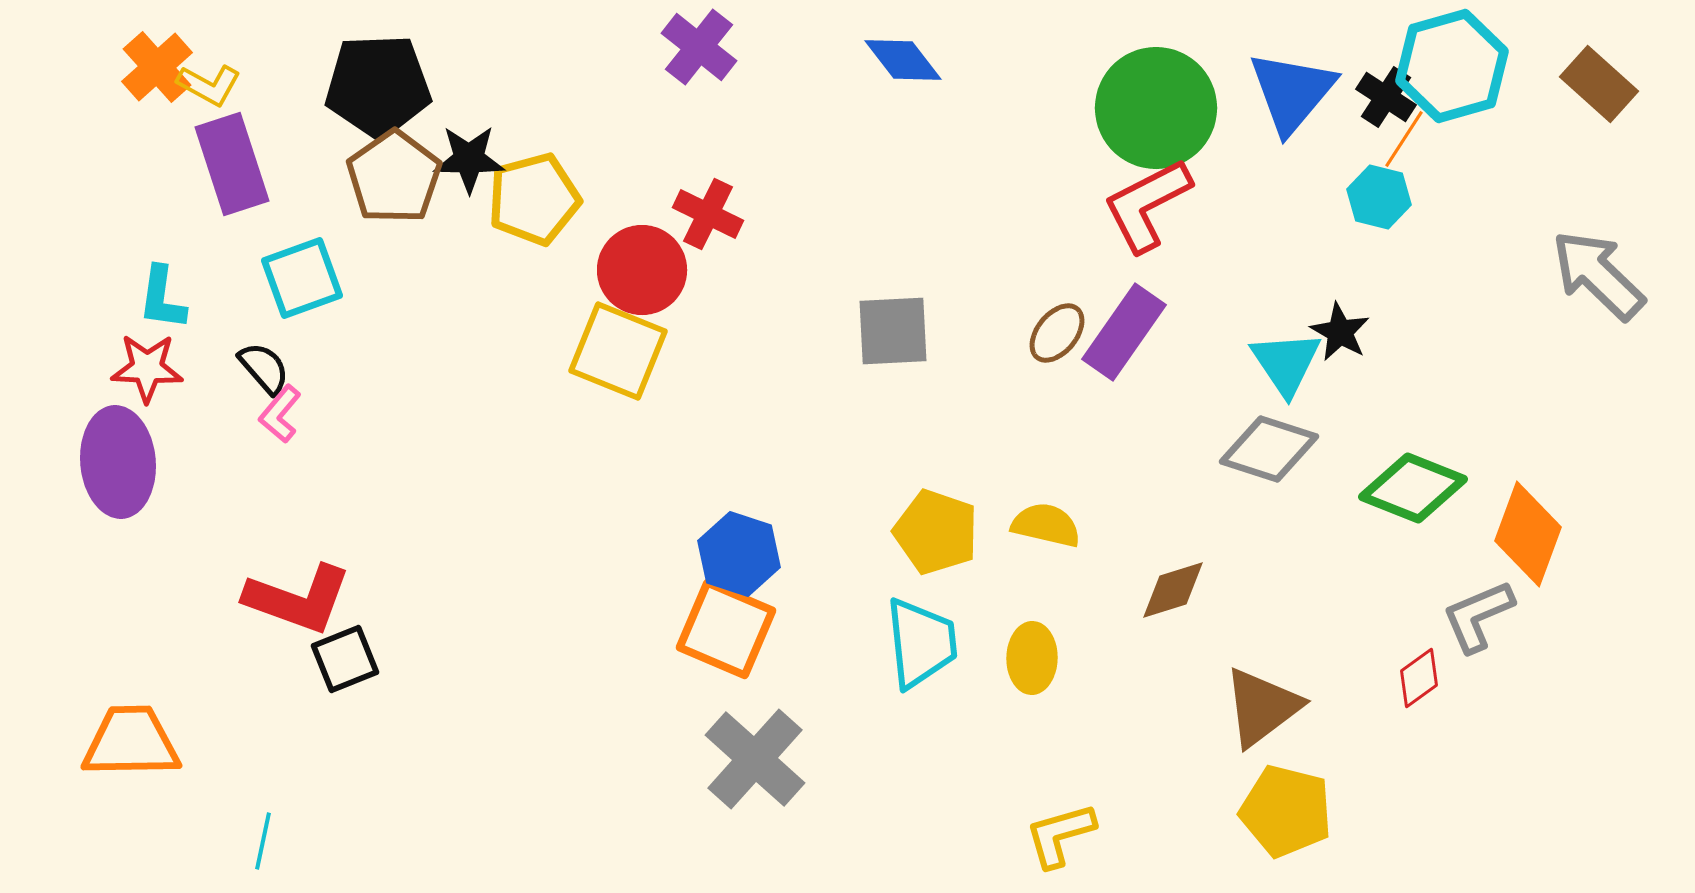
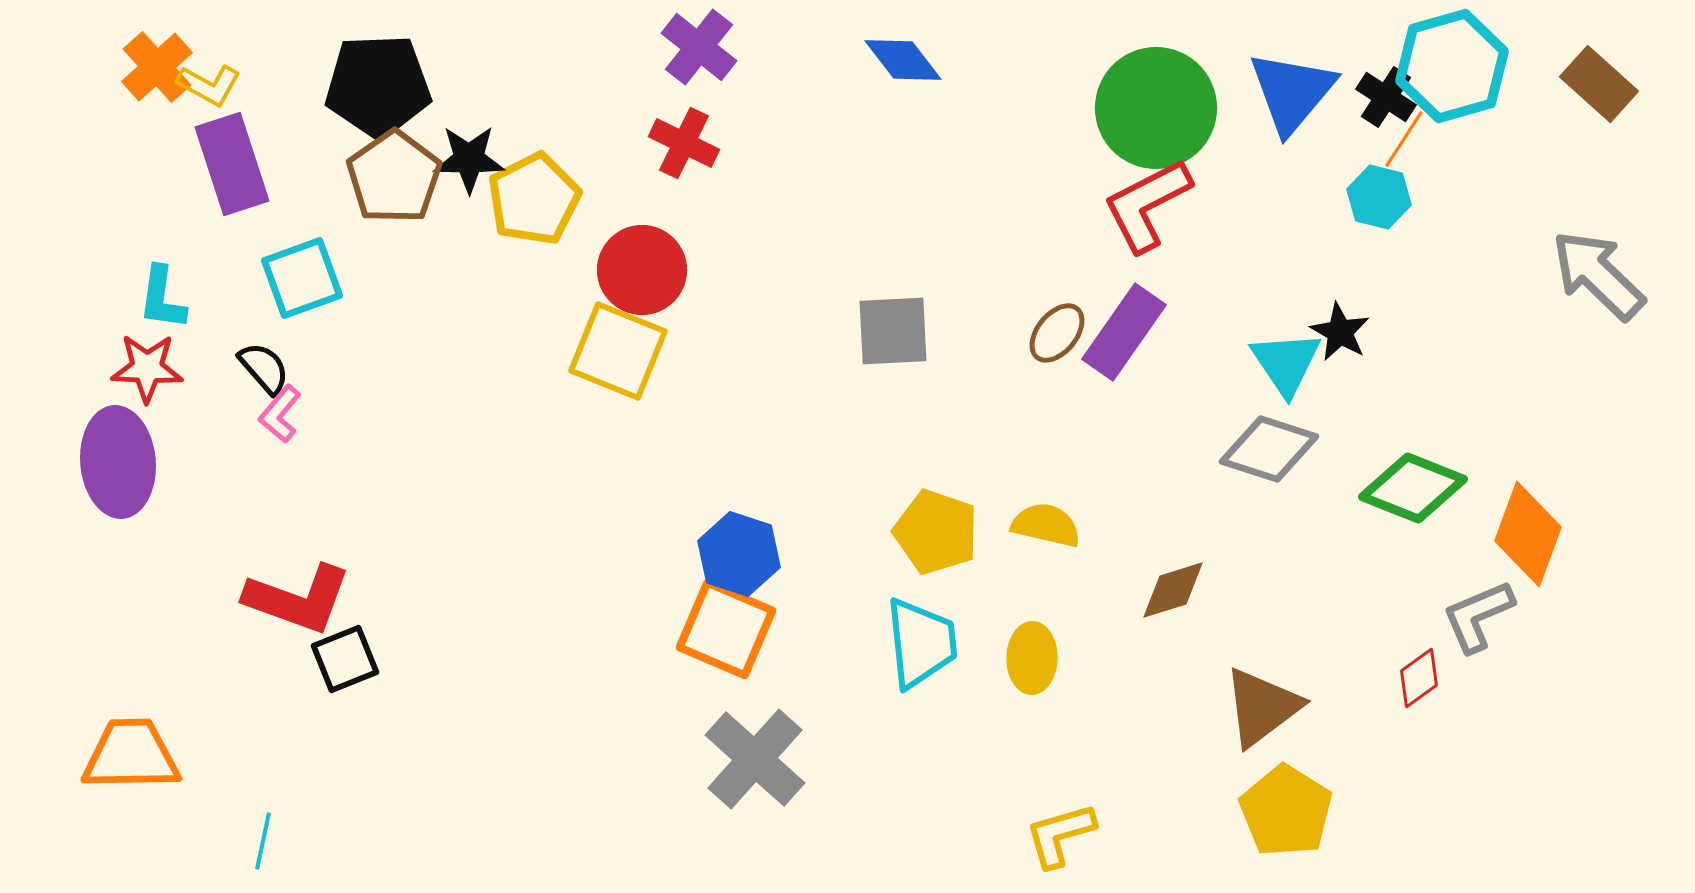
yellow pentagon at (534, 199): rotated 12 degrees counterclockwise
red cross at (708, 214): moved 24 px left, 71 px up
orange trapezoid at (131, 742): moved 13 px down
yellow pentagon at (1286, 811): rotated 18 degrees clockwise
